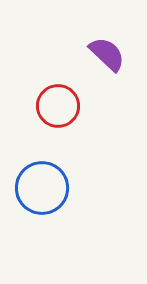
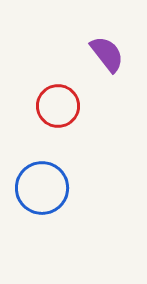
purple semicircle: rotated 9 degrees clockwise
